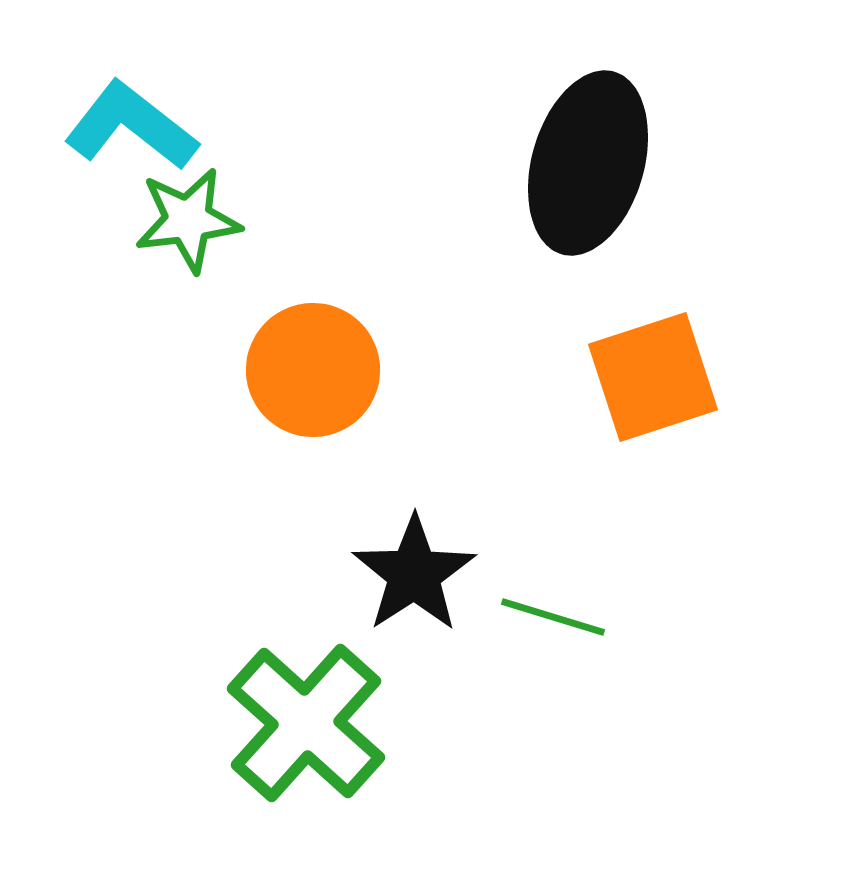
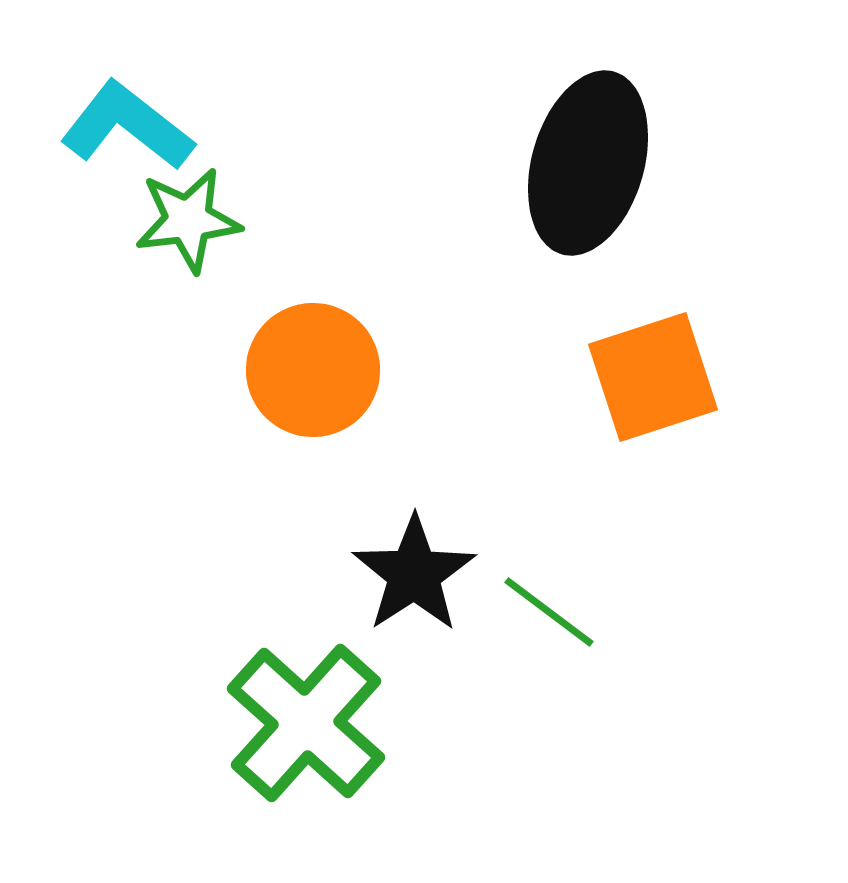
cyan L-shape: moved 4 px left
green line: moved 4 px left, 5 px up; rotated 20 degrees clockwise
